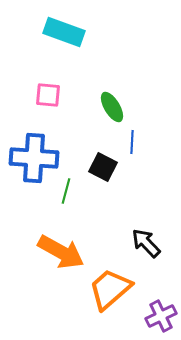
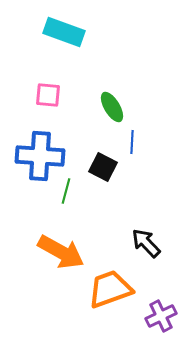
blue cross: moved 6 px right, 2 px up
orange trapezoid: rotated 21 degrees clockwise
